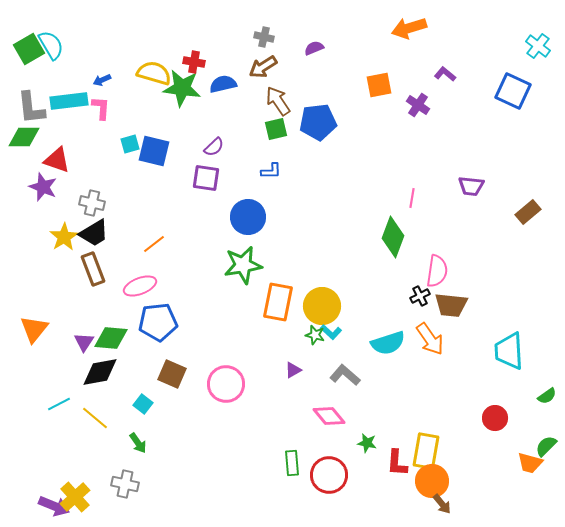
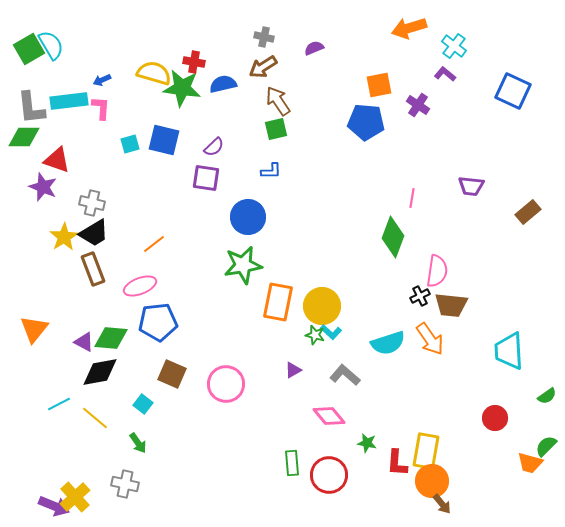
cyan cross at (538, 46): moved 84 px left
blue pentagon at (318, 122): moved 48 px right; rotated 12 degrees clockwise
blue square at (154, 151): moved 10 px right, 11 px up
purple triangle at (84, 342): rotated 35 degrees counterclockwise
